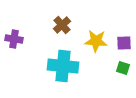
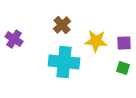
purple cross: rotated 24 degrees clockwise
cyan cross: moved 1 px right, 4 px up
